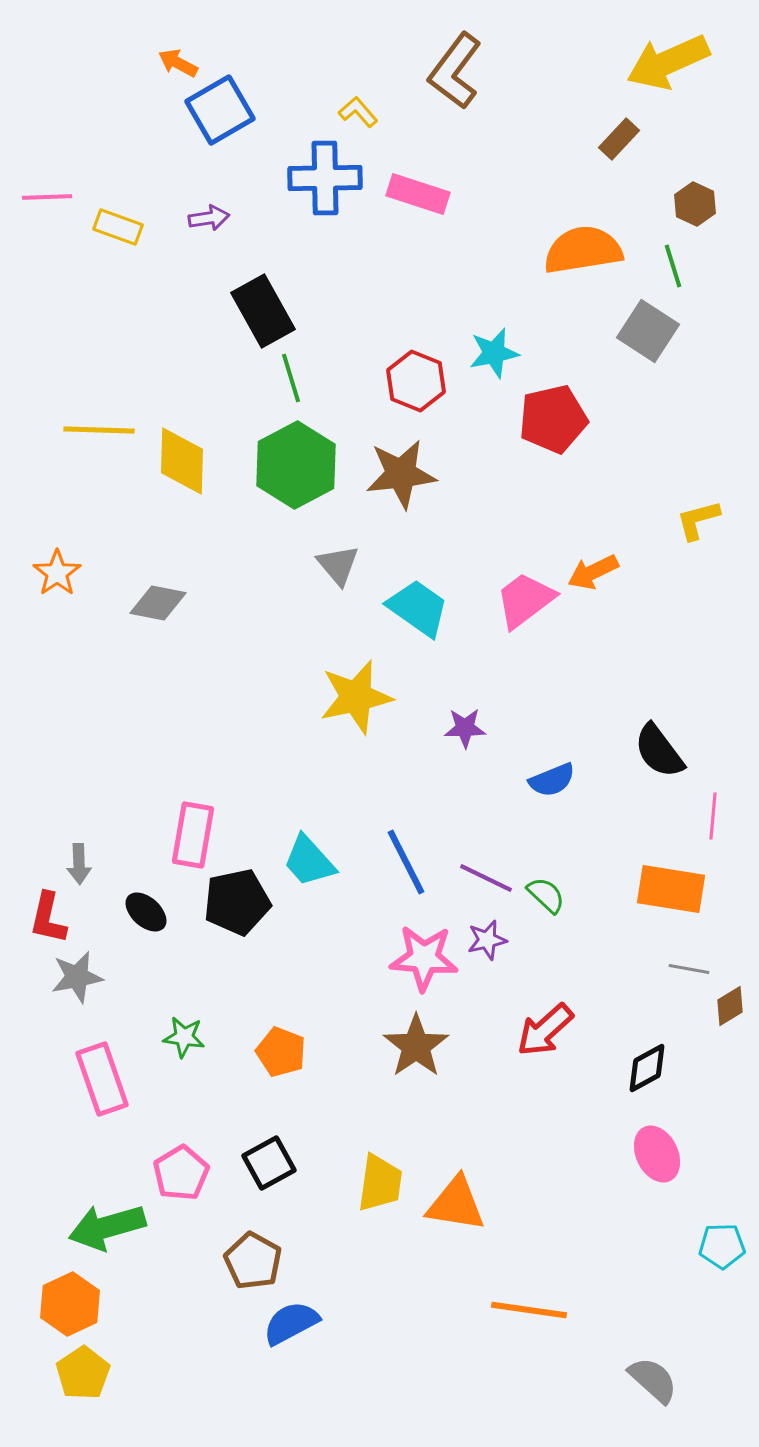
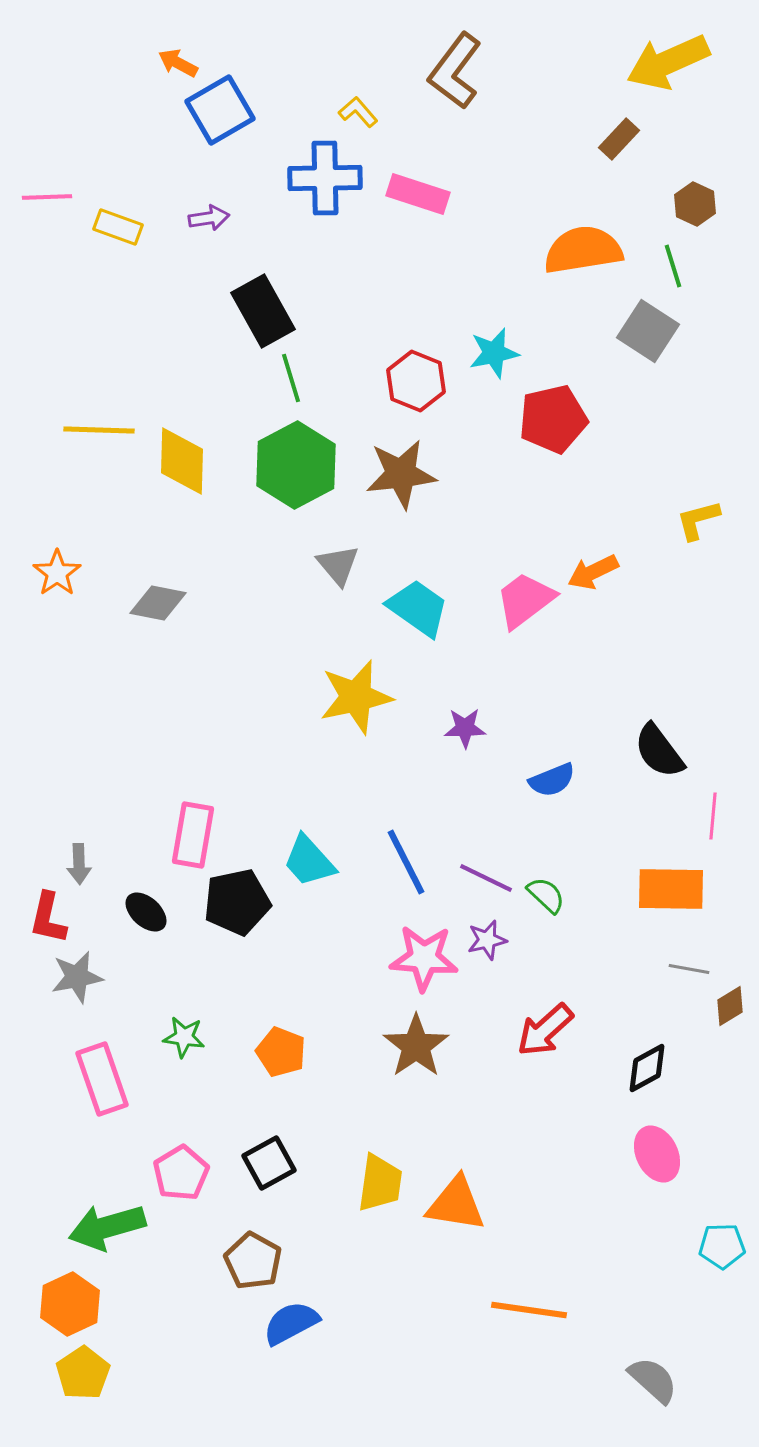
orange rectangle at (671, 889): rotated 8 degrees counterclockwise
